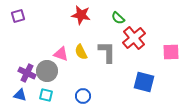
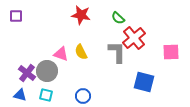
purple square: moved 2 px left; rotated 16 degrees clockwise
gray L-shape: moved 10 px right
purple cross: rotated 12 degrees clockwise
